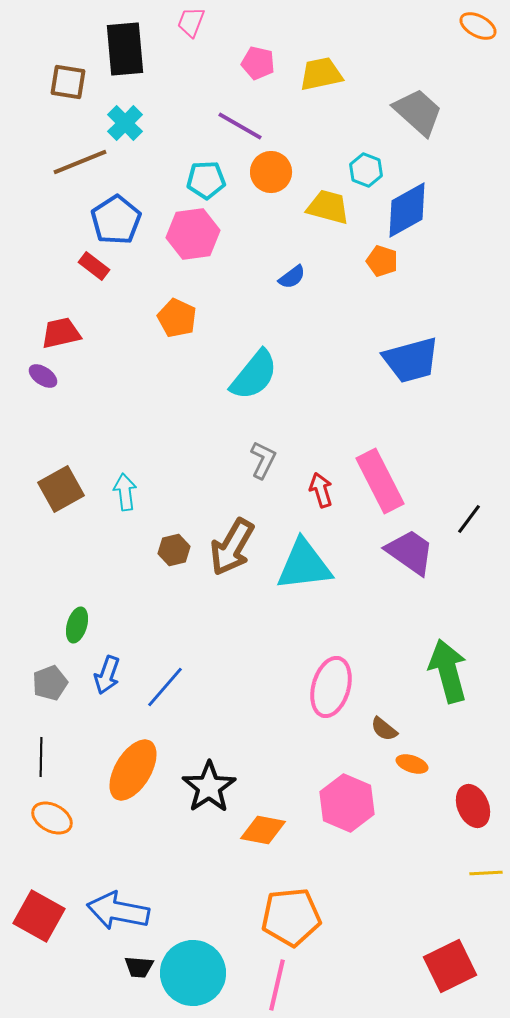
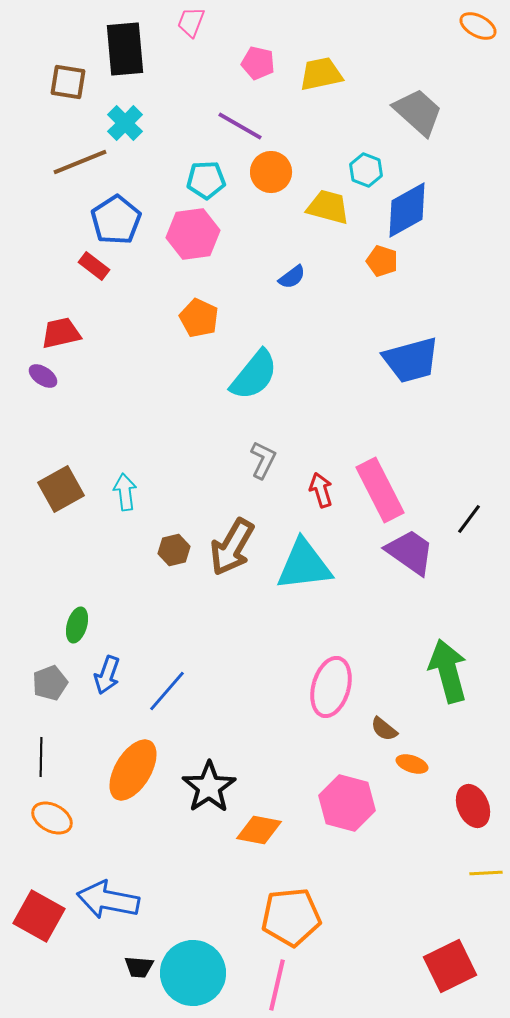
orange pentagon at (177, 318): moved 22 px right
pink rectangle at (380, 481): moved 9 px down
blue line at (165, 687): moved 2 px right, 4 px down
pink hexagon at (347, 803): rotated 8 degrees counterclockwise
orange diamond at (263, 830): moved 4 px left
blue arrow at (118, 911): moved 10 px left, 11 px up
